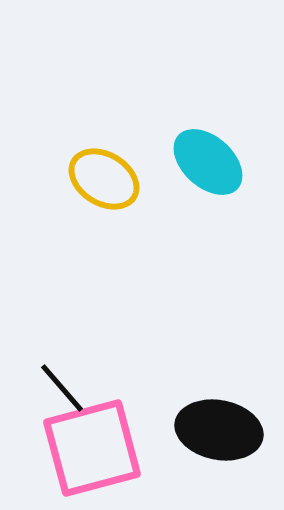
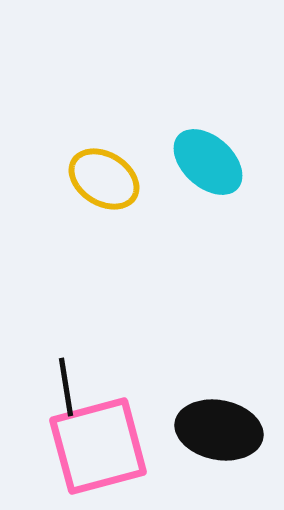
black line: moved 4 px right, 1 px up; rotated 32 degrees clockwise
pink square: moved 6 px right, 2 px up
